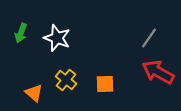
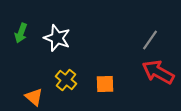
gray line: moved 1 px right, 2 px down
orange triangle: moved 4 px down
